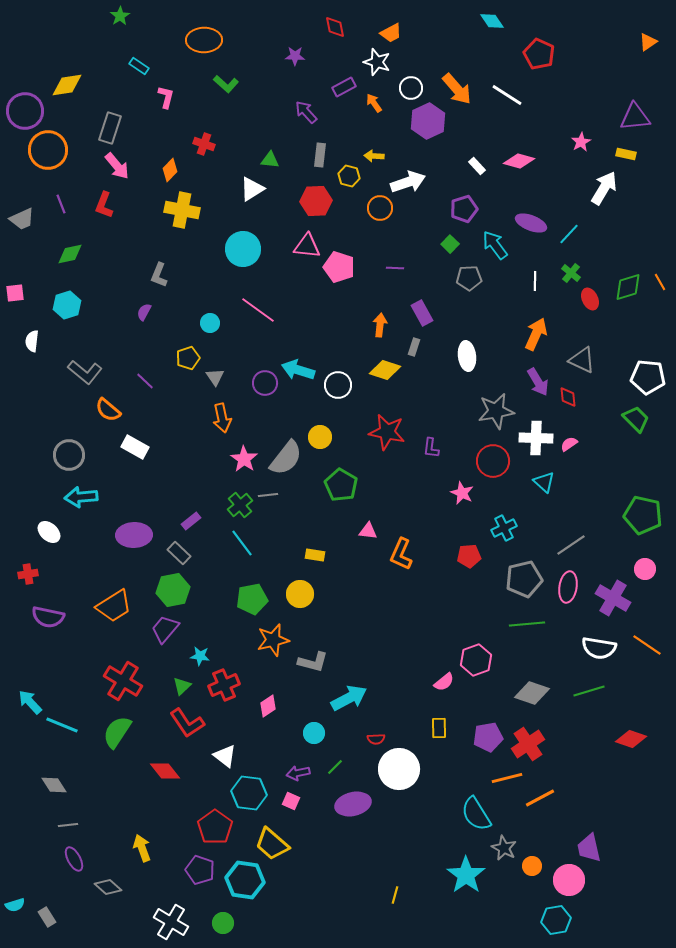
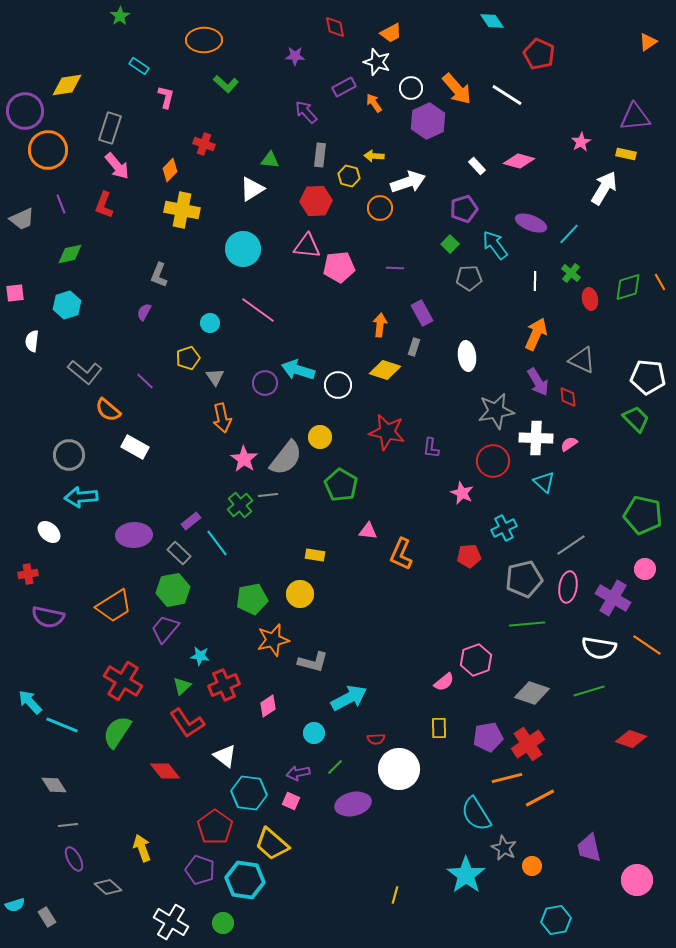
pink pentagon at (339, 267): rotated 24 degrees counterclockwise
red ellipse at (590, 299): rotated 15 degrees clockwise
cyan line at (242, 543): moved 25 px left
pink circle at (569, 880): moved 68 px right
